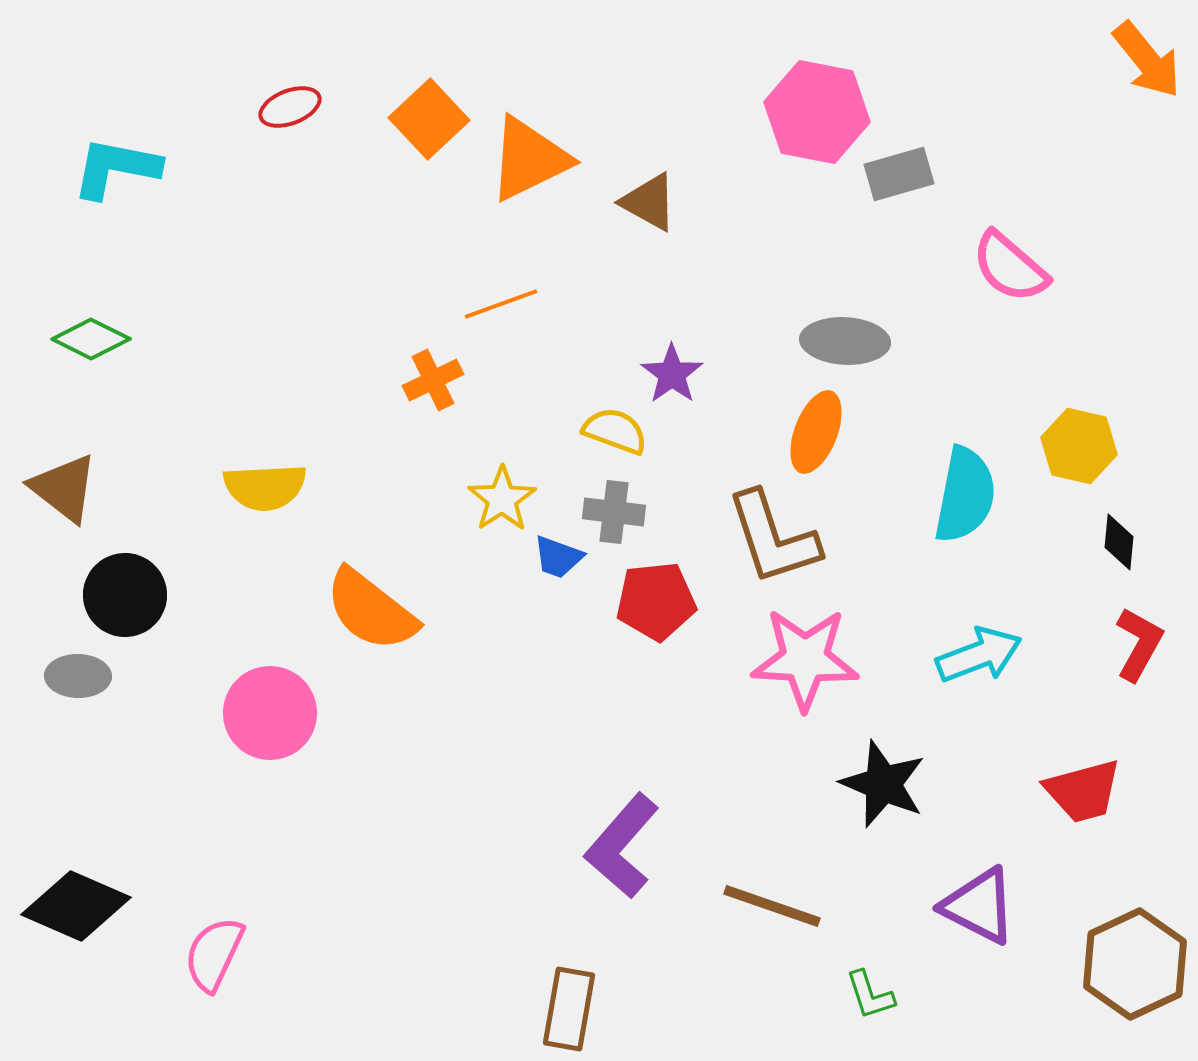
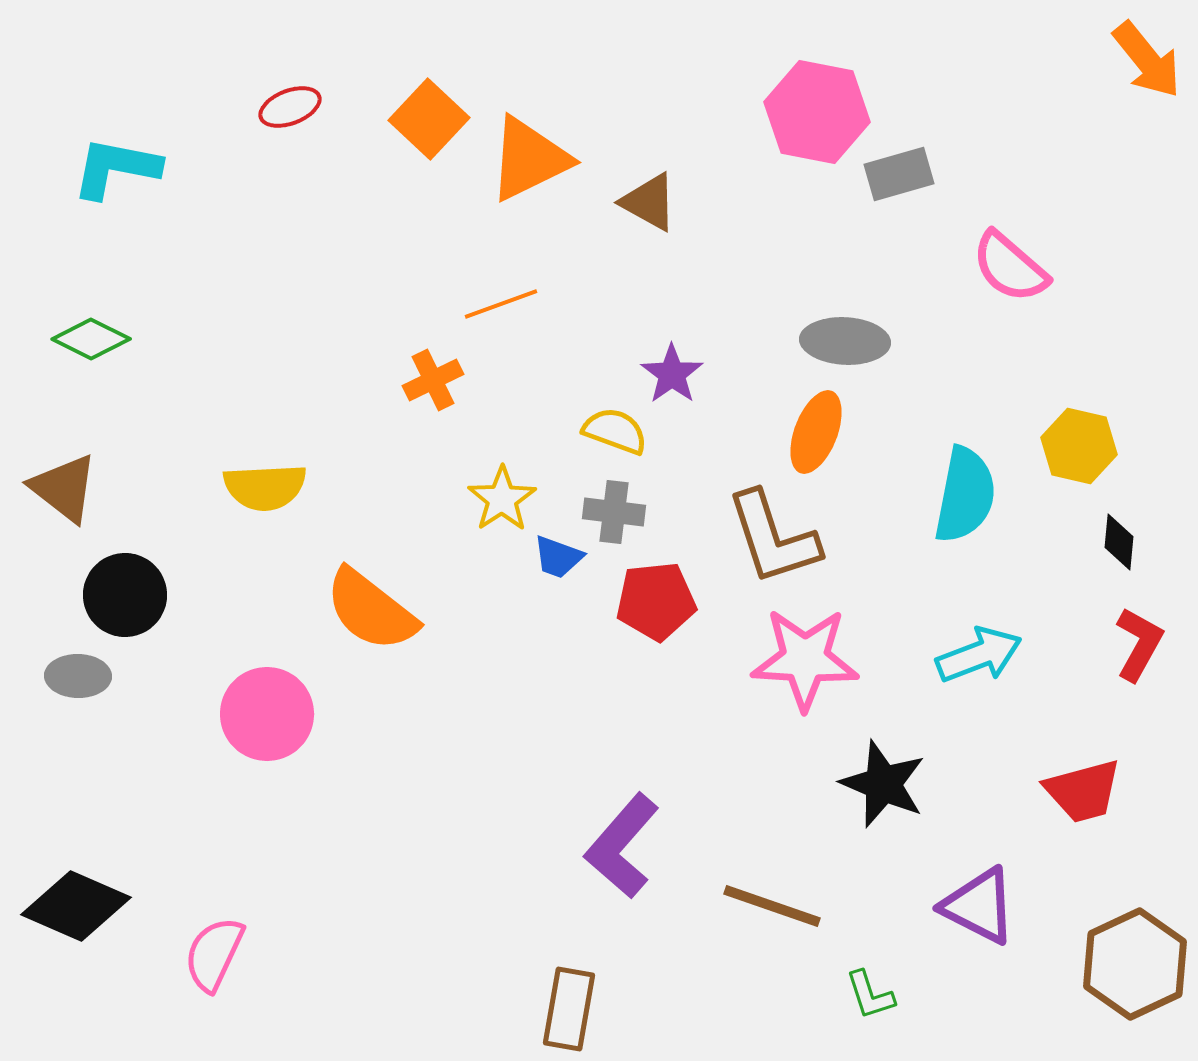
orange square at (429, 119): rotated 4 degrees counterclockwise
pink circle at (270, 713): moved 3 px left, 1 px down
